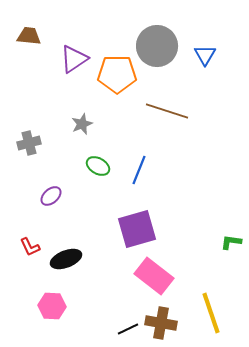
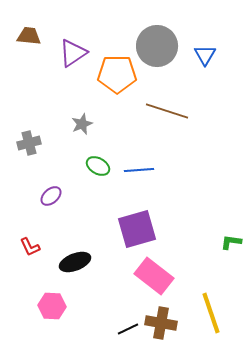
purple triangle: moved 1 px left, 6 px up
blue line: rotated 64 degrees clockwise
black ellipse: moved 9 px right, 3 px down
